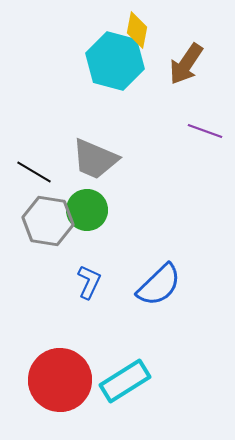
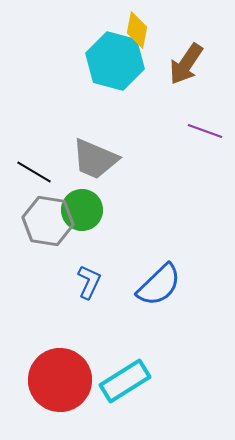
green circle: moved 5 px left
